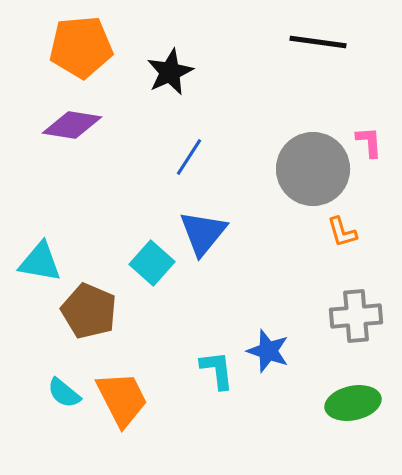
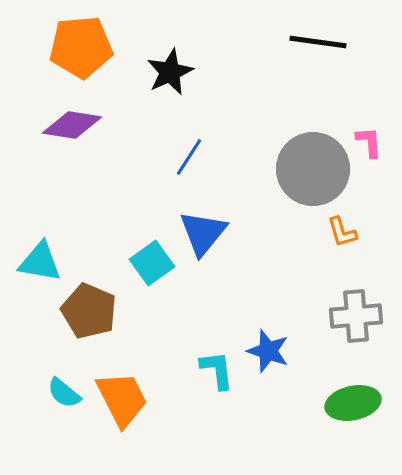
cyan square: rotated 12 degrees clockwise
